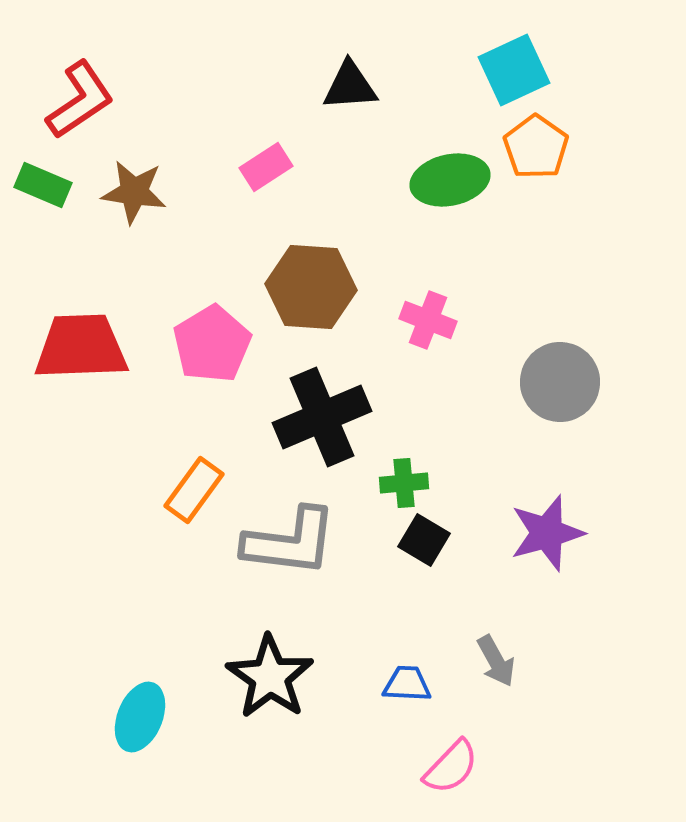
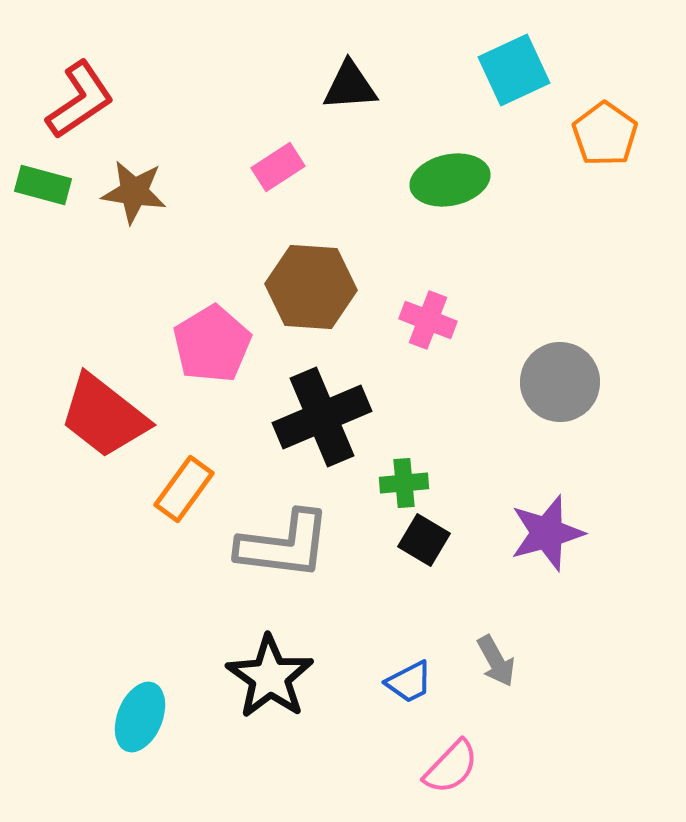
orange pentagon: moved 69 px right, 13 px up
pink rectangle: moved 12 px right
green rectangle: rotated 8 degrees counterclockwise
red trapezoid: moved 23 px right, 69 px down; rotated 140 degrees counterclockwise
orange rectangle: moved 10 px left, 1 px up
gray L-shape: moved 6 px left, 3 px down
blue trapezoid: moved 2 px right, 2 px up; rotated 150 degrees clockwise
